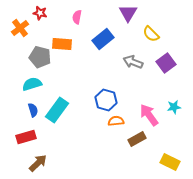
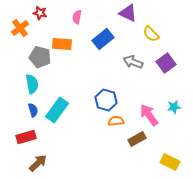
purple triangle: rotated 36 degrees counterclockwise
cyan semicircle: rotated 96 degrees clockwise
